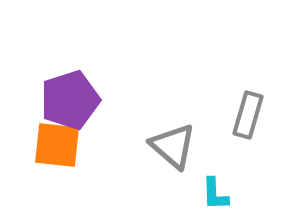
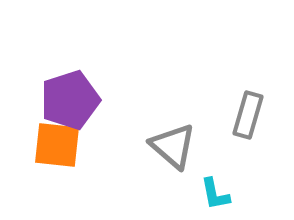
cyan L-shape: rotated 9 degrees counterclockwise
